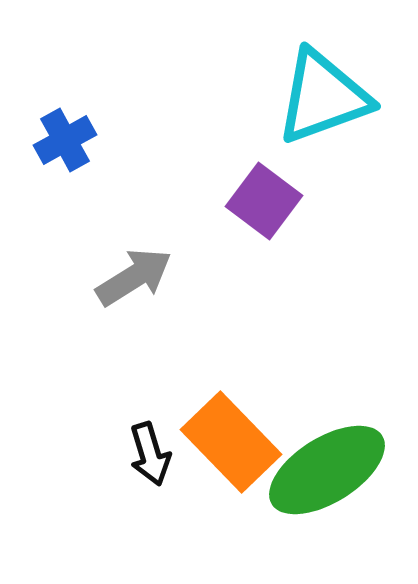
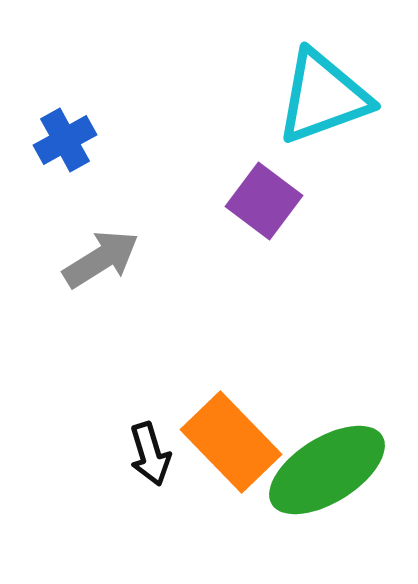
gray arrow: moved 33 px left, 18 px up
